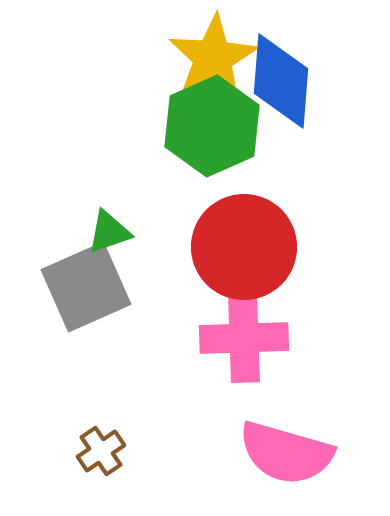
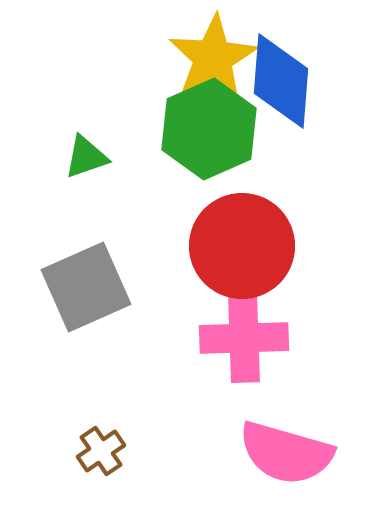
green hexagon: moved 3 px left, 3 px down
green triangle: moved 23 px left, 75 px up
red circle: moved 2 px left, 1 px up
